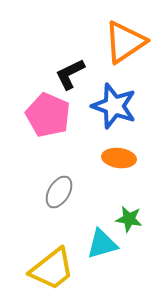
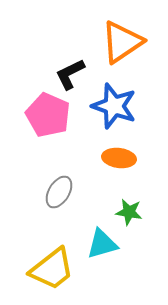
orange triangle: moved 3 px left
green star: moved 7 px up
